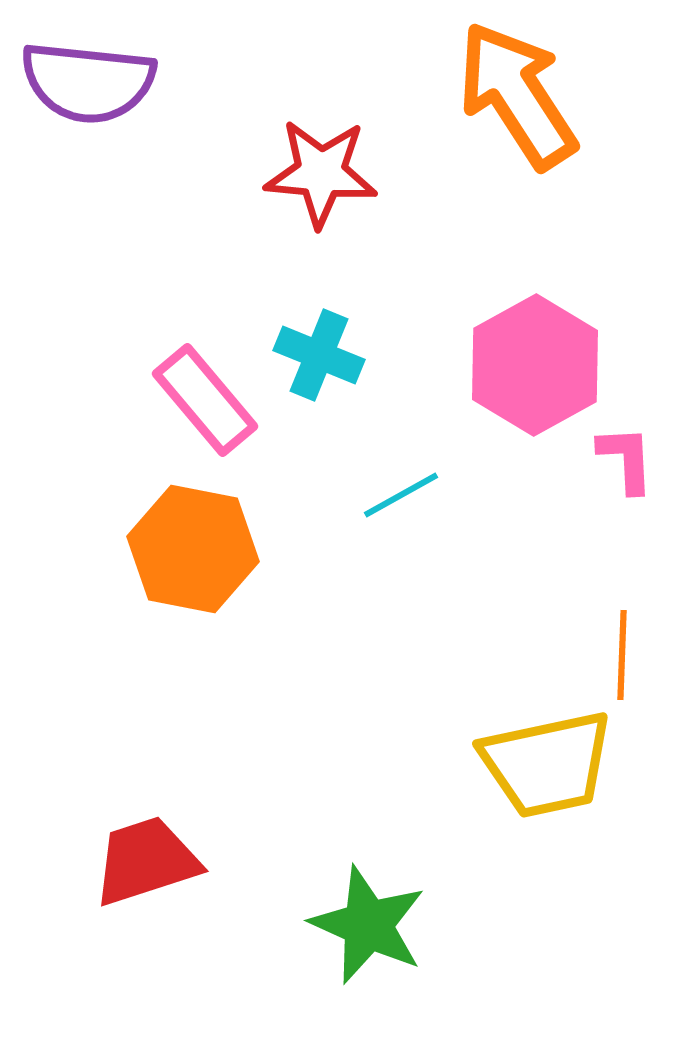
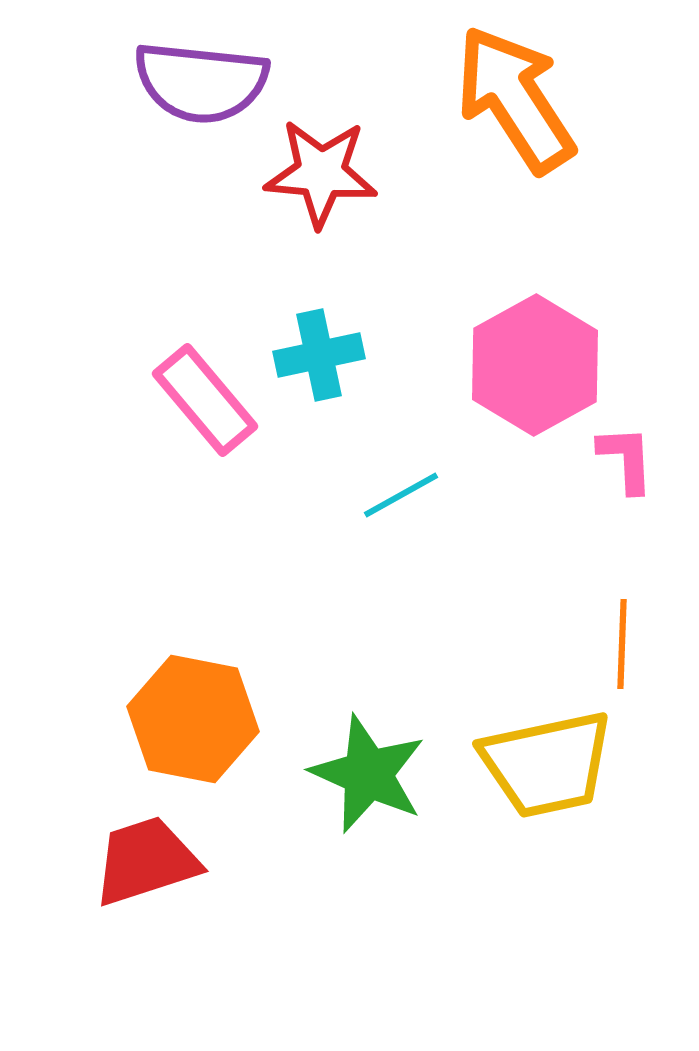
purple semicircle: moved 113 px right
orange arrow: moved 2 px left, 4 px down
cyan cross: rotated 34 degrees counterclockwise
orange hexagon: moved 170 px down
orange line: moved 11 px up
green star: moved 151 px up
